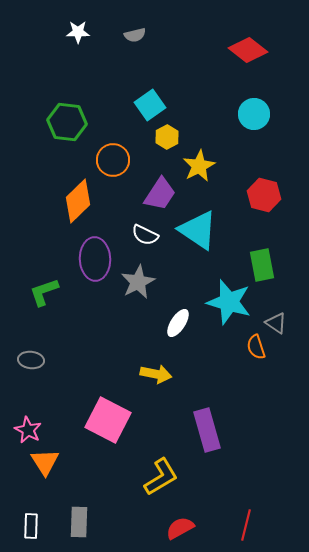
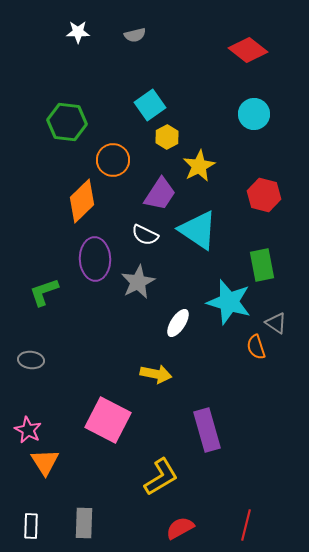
orange diamond: moved 4 px right
gray rectangle: moved 5 px right, 1 px down
